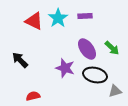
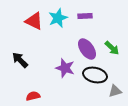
cyan star: rotated 12 degrees clockwise
